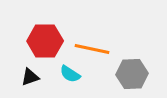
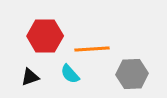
red hexagon: moved 5 px up
orange line: rotated 16 degrees counterclockwise
cyan semicircle: rotated 15 degrees clockwise
